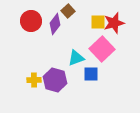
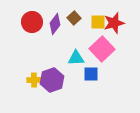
brown square: moved 6 px right, 7 px down
red circle: moved 1 px right, 1 px down
cyan triangle: rotated 18 degrees clockwise
purple hexagon: moved 3 px left; rotated 25 degrees clockwise
